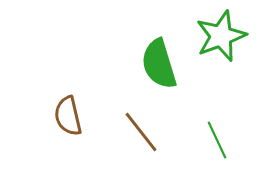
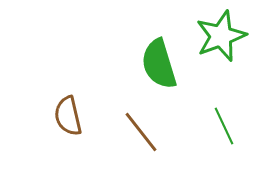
green line: moved 7 px right, 14 px up
